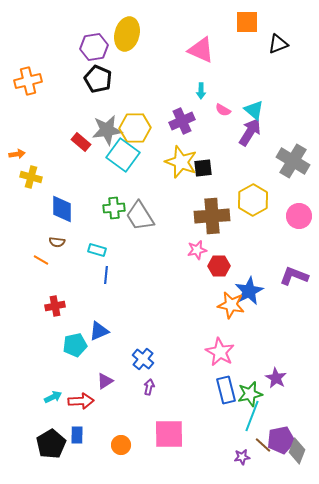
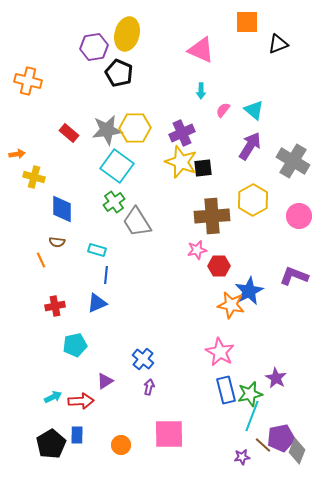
black pentagon at (98, 79): moved 21 px right, 6 px up
orange cross at (28, 81): rotated 28 degrees clockwise
pink semicircle at (223, 110): rotated 98 degrees clockwise
purple cross at (182, 121): moved 12 px down
purple arrow at (250, 132): moved 14 px down
red rectangle at (81, 142): moved 12 px left, 9 px up
cyan square at (123, 155): moved 6 px left, 11 px down
yellow cross at (31, 177): moved 3 px right
green cross at (114, 208): moved 6 px up; rotated 30 degrees counterclockwise
gray trapezoid at (140, 216): moved 3 px left, 6 px down
orange line at (41, 260): rotated 35 degrees clockwise
blue triangle at (99, 331): moved 2 px left, 28 px up
purple pentagon at (281, 440): moved 2 px up
